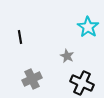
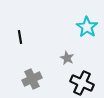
cyan star: moved 1 px left
gray star: moved 2 px down
